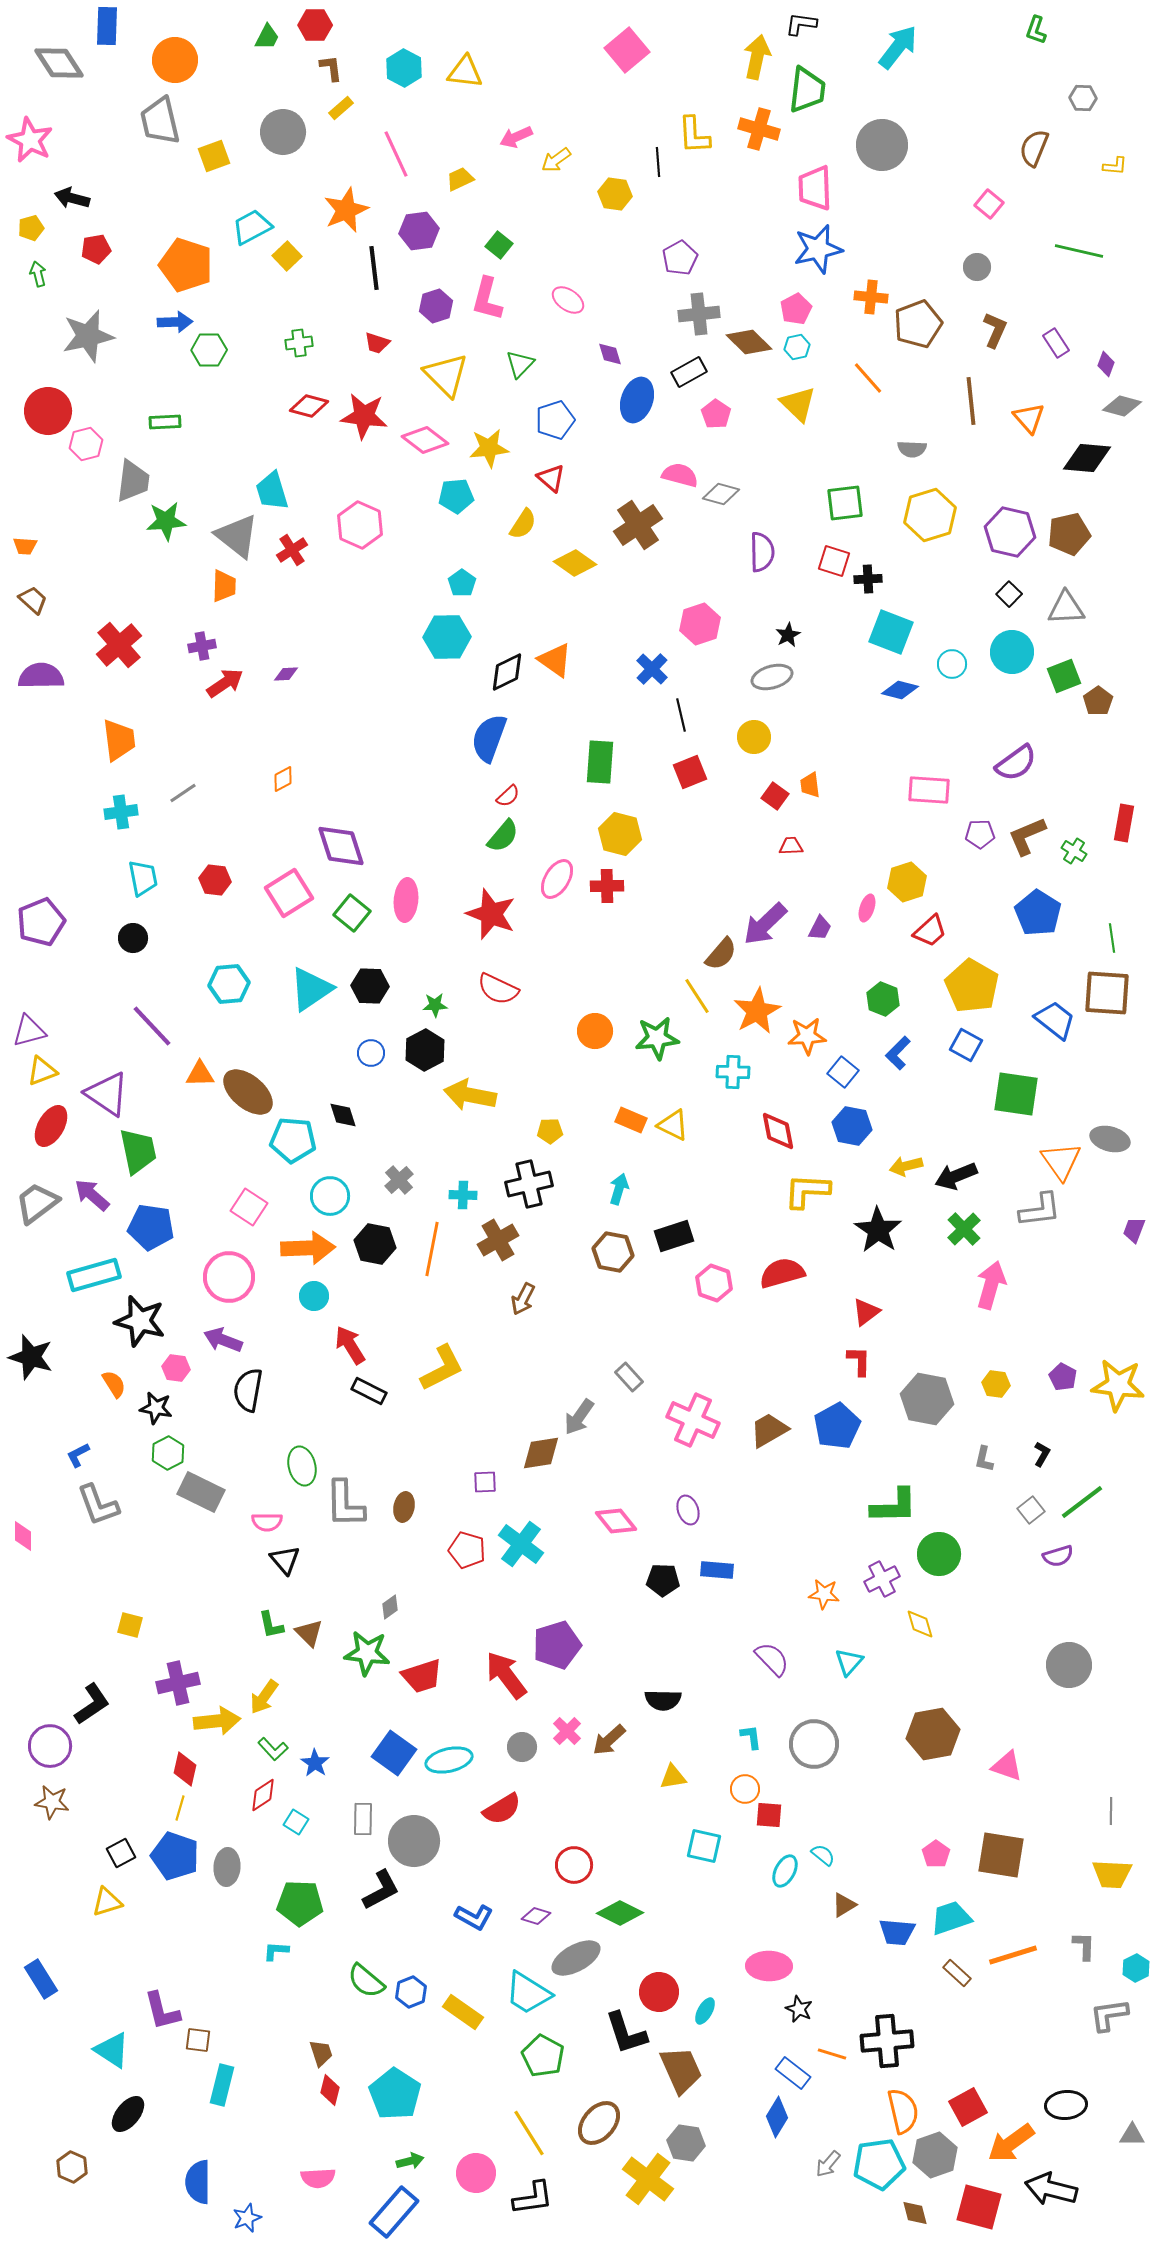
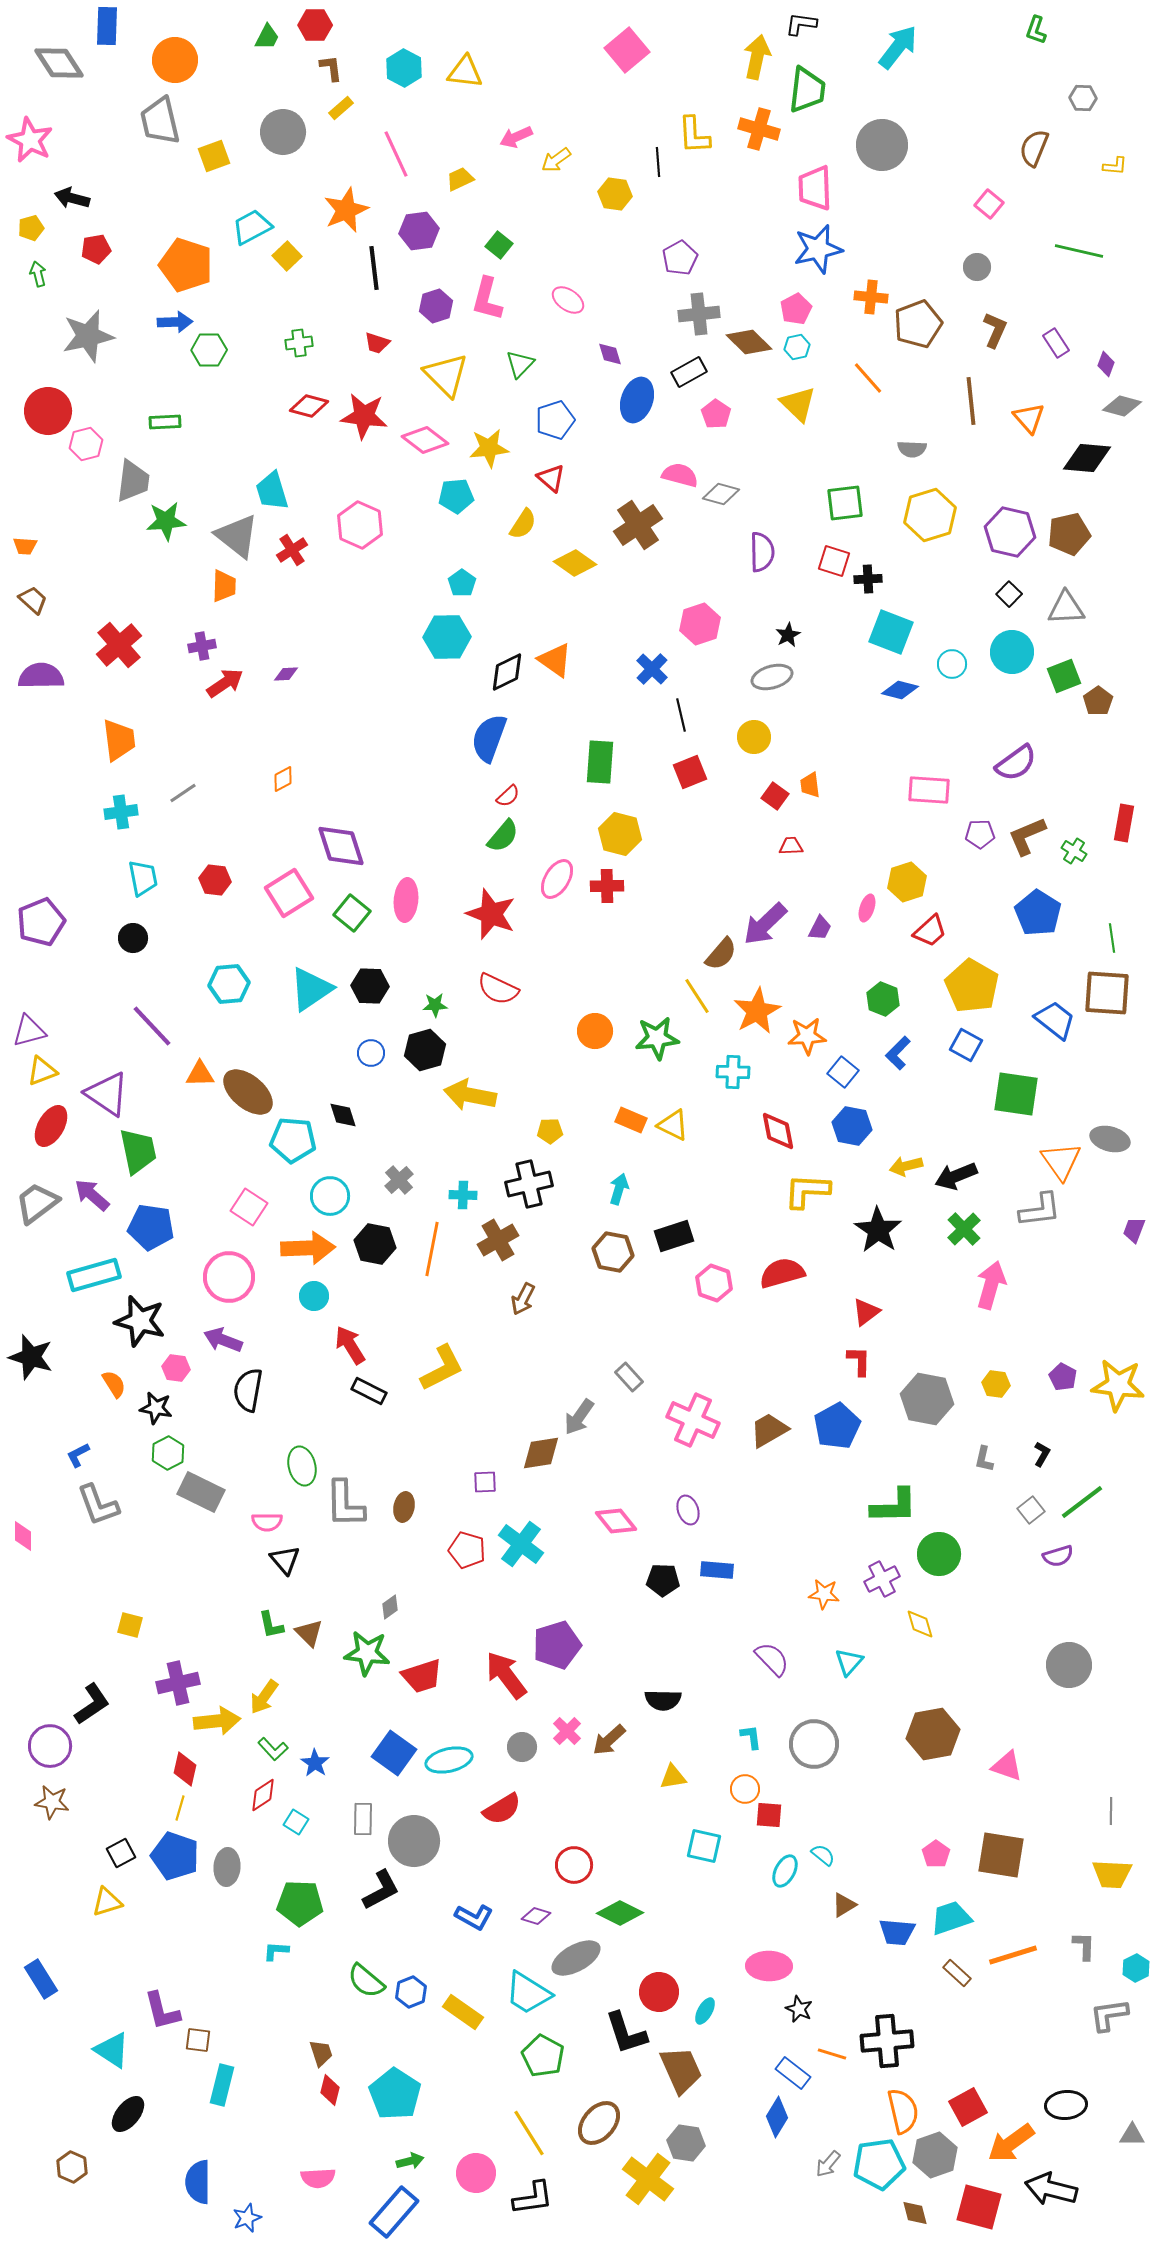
black hexagon at (425, 1050): rotated 12 degrees clockwise
